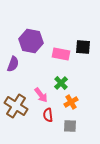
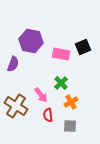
black square: rotated 28 degrees counterclockwise
